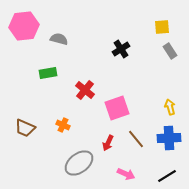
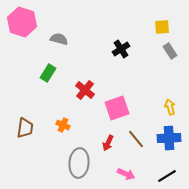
pink hexagon: moved 2 px left, 4 px up; rotated 24 degrees clockwise
green rectangle: rotated 48 degrees counterclockwise
brown trapezoid: rotated 105 degrees counterclockwise
gray ellipse: rotated 48 degrees counterclockwise
